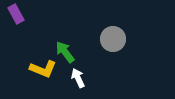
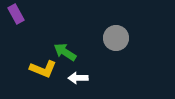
gray circle: moved 3 px right, 1 px up
green arrow: rotated 20 degrees counterclockwise
white arrow: rotated 66 degrees counterclockwise
